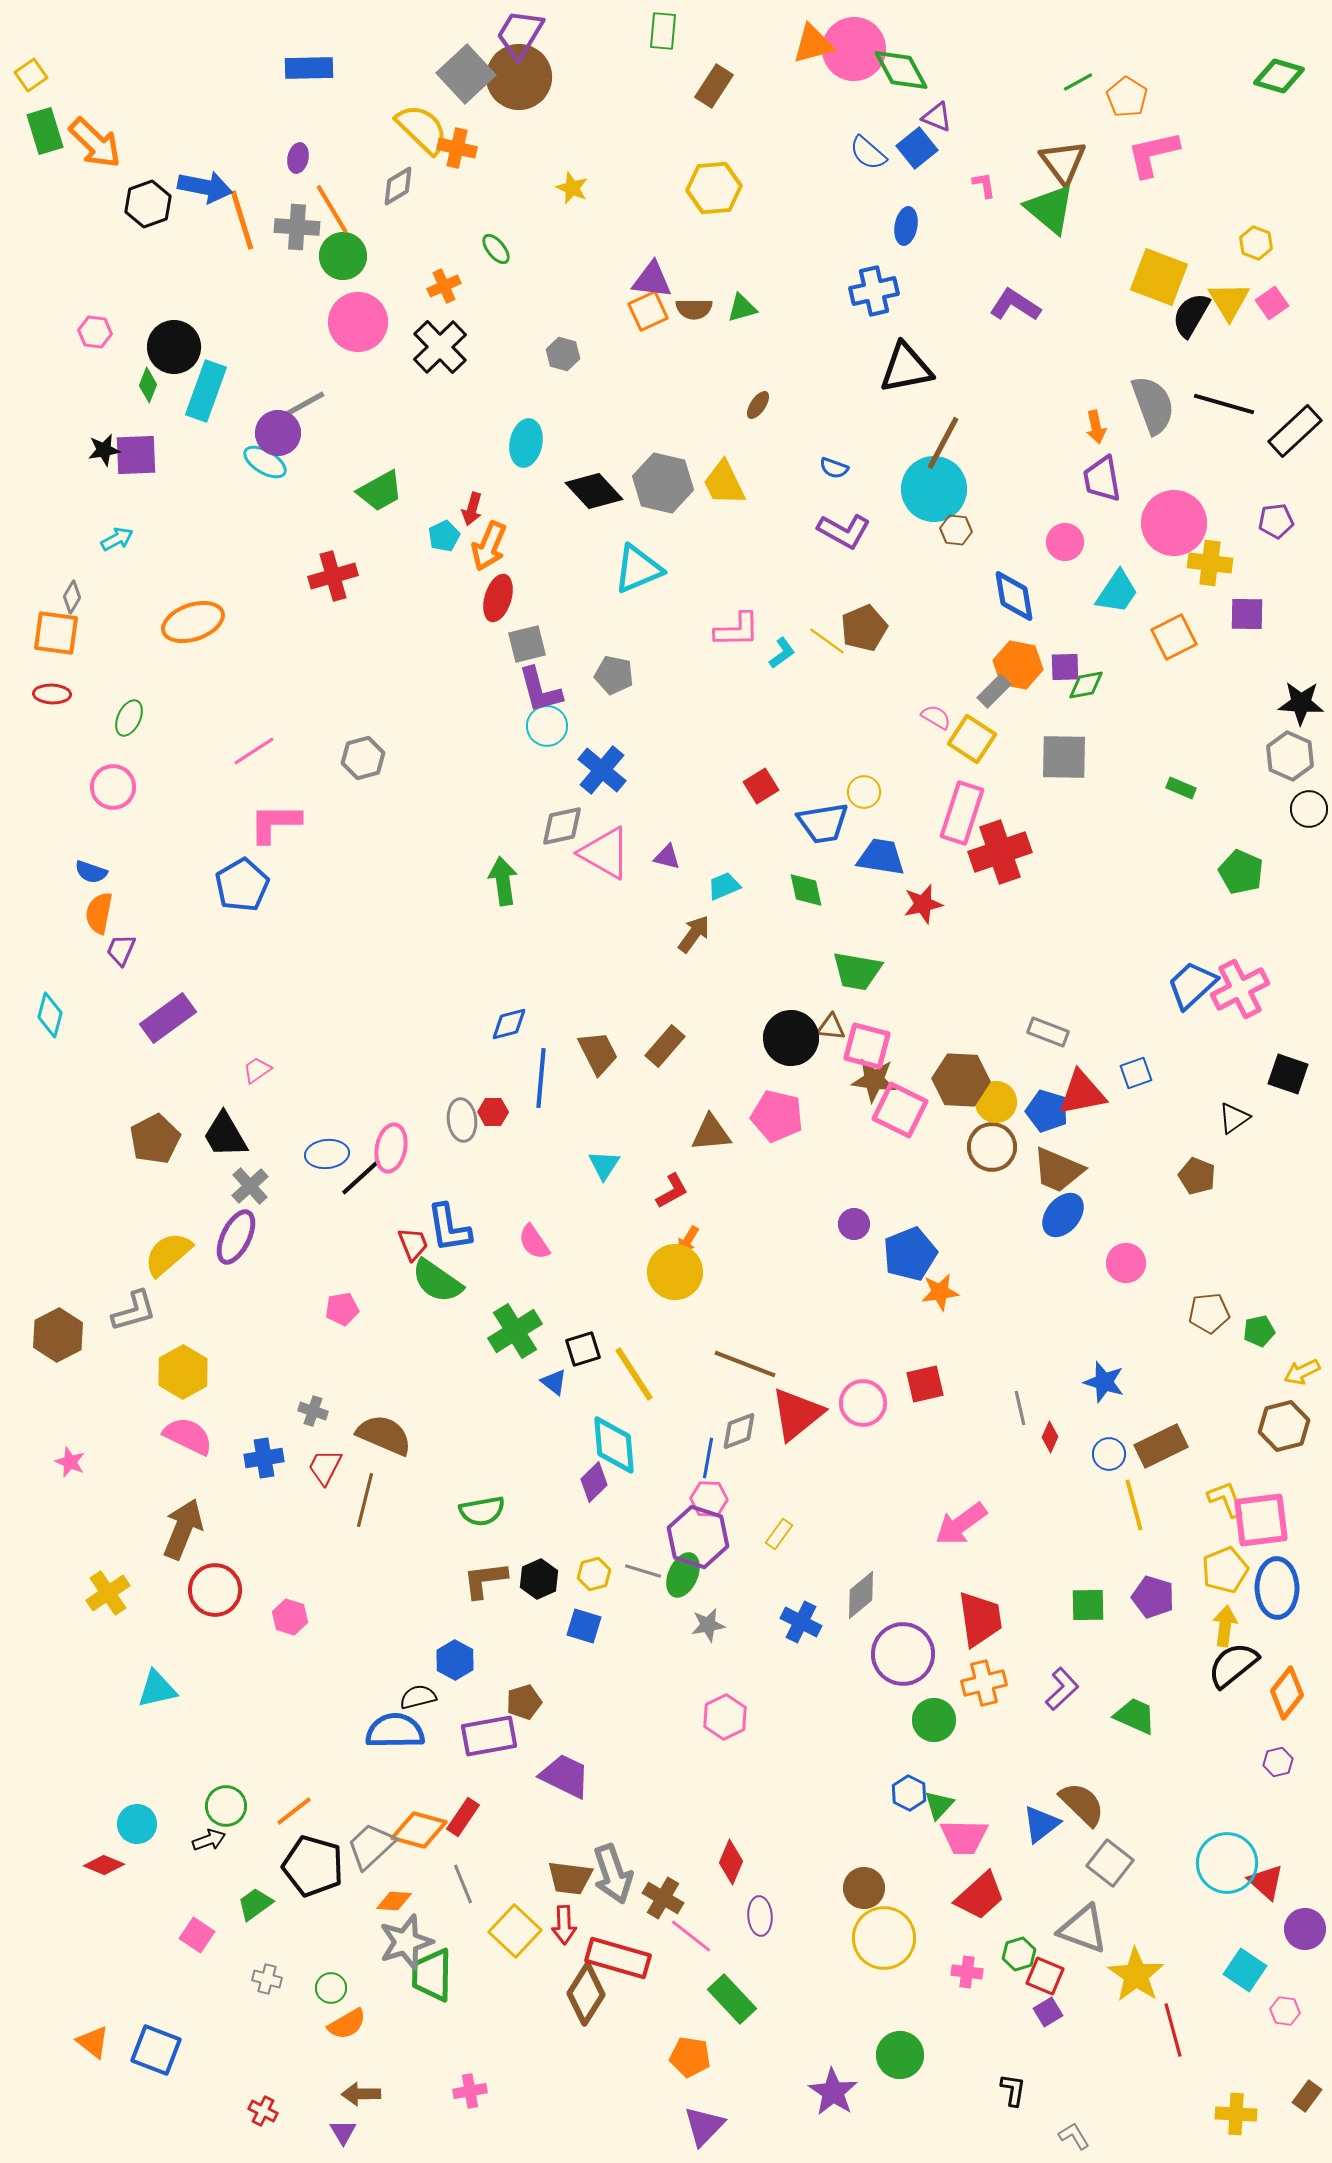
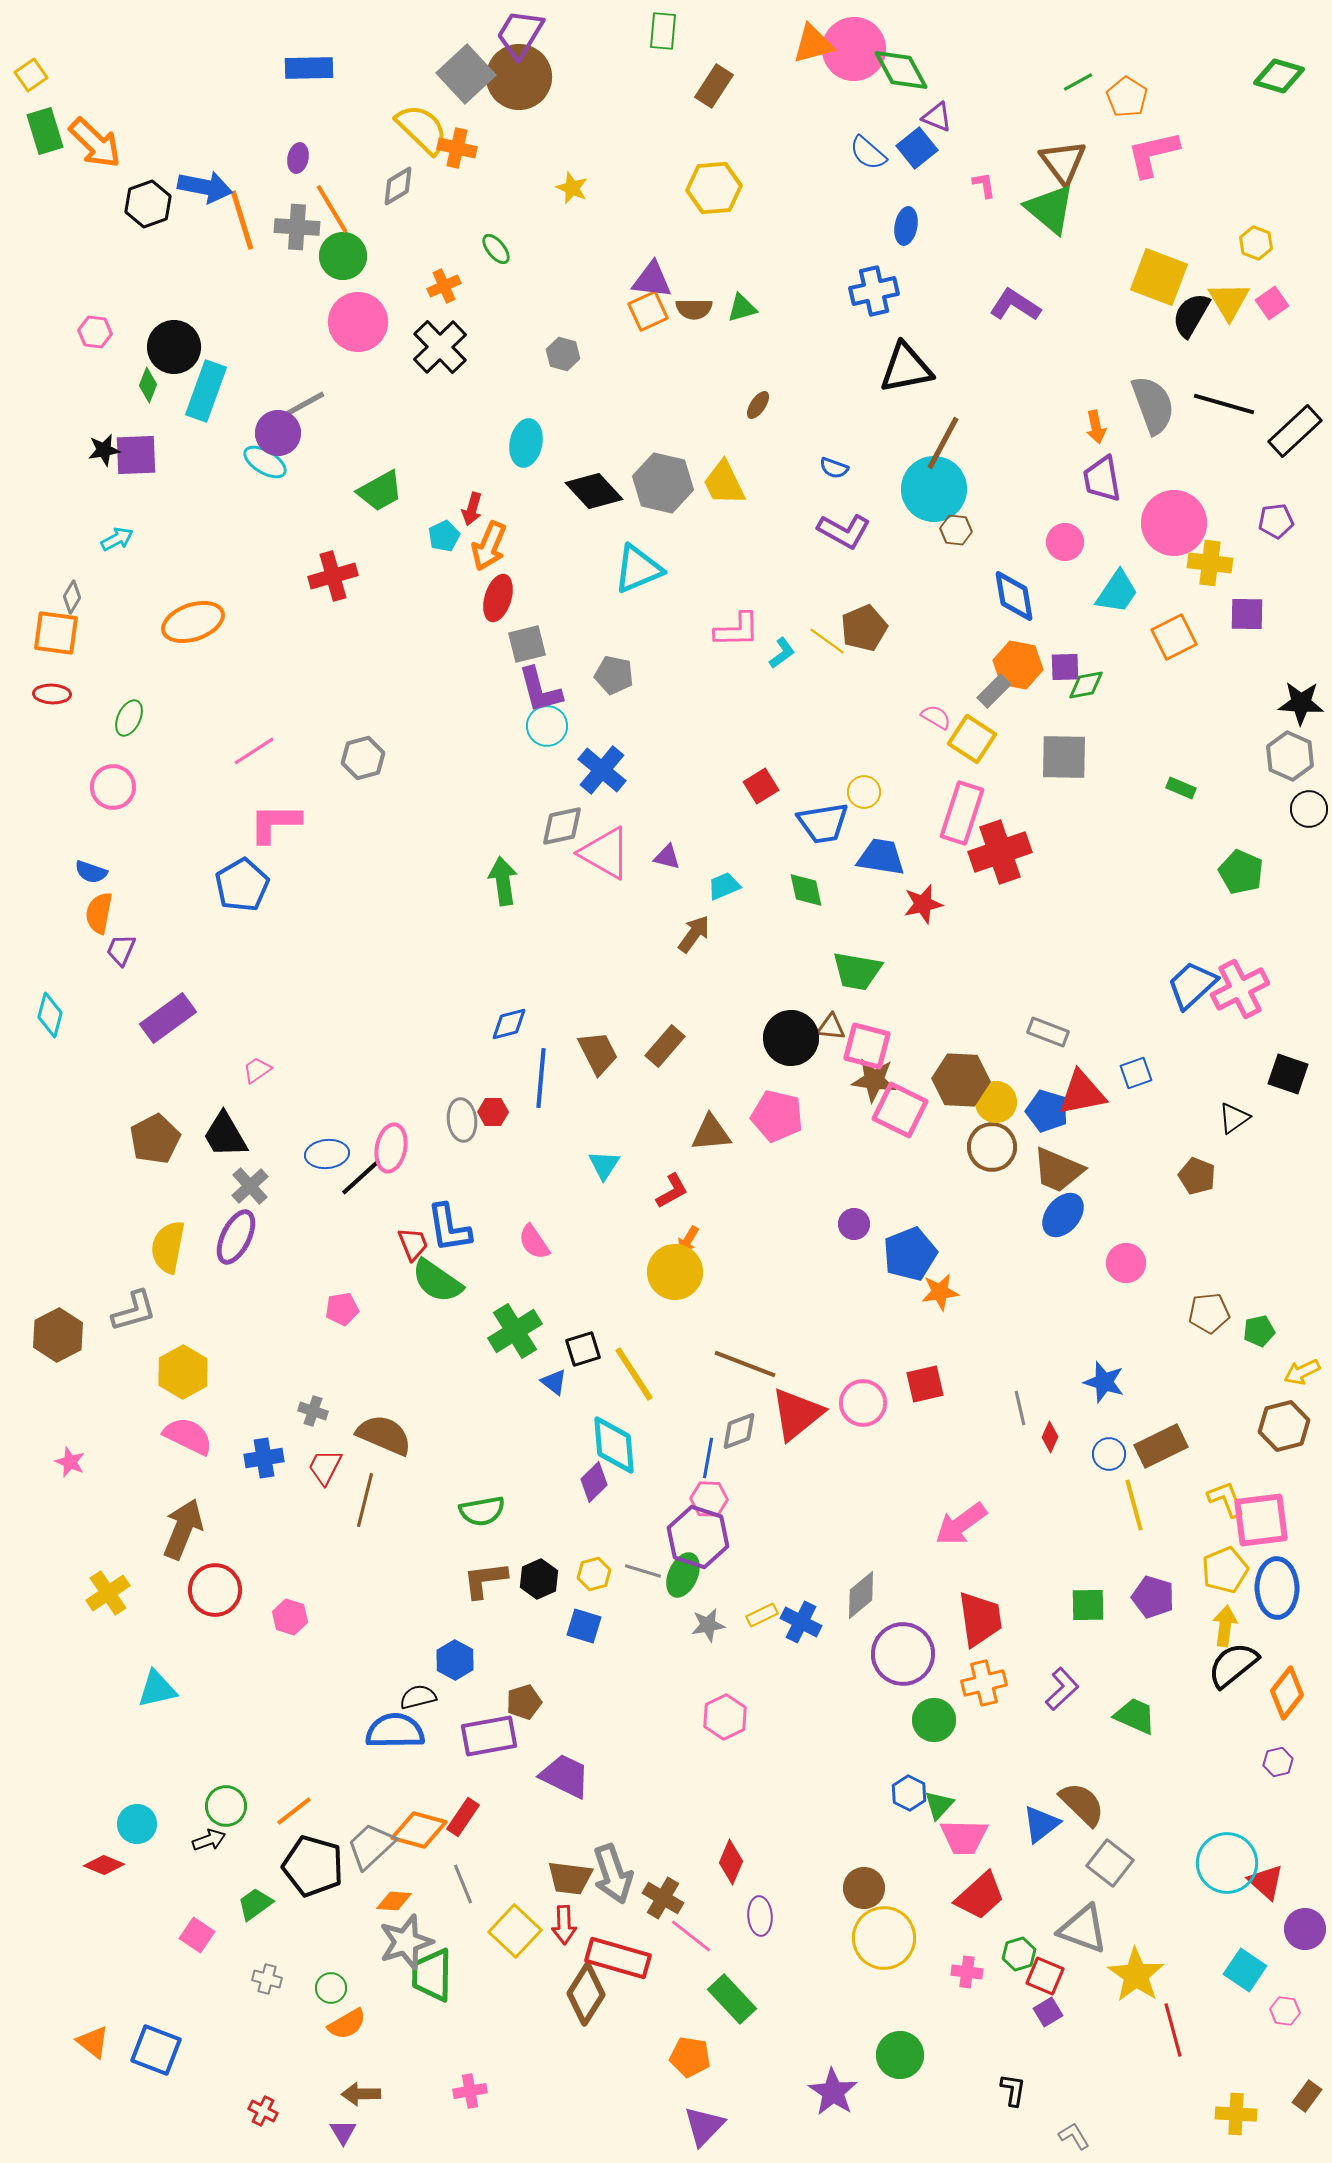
yellow semicircle at (168, 1254): moved 7 px up; rotated 38 degrees counterclockwise
yellow rectangle at (779, 1534): moved 17 px left, 81 px down; rotated 28 degrees clockwise
